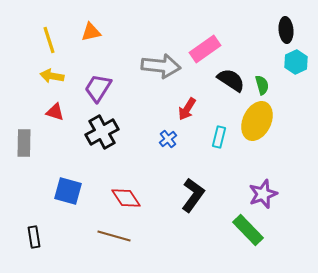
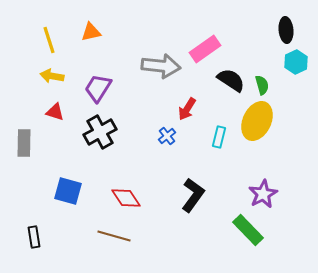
black cross: moved 2 px left
blue cross: moved 1 px left, 3 px up
purple star: rotated 8 degrees counterclockwise
